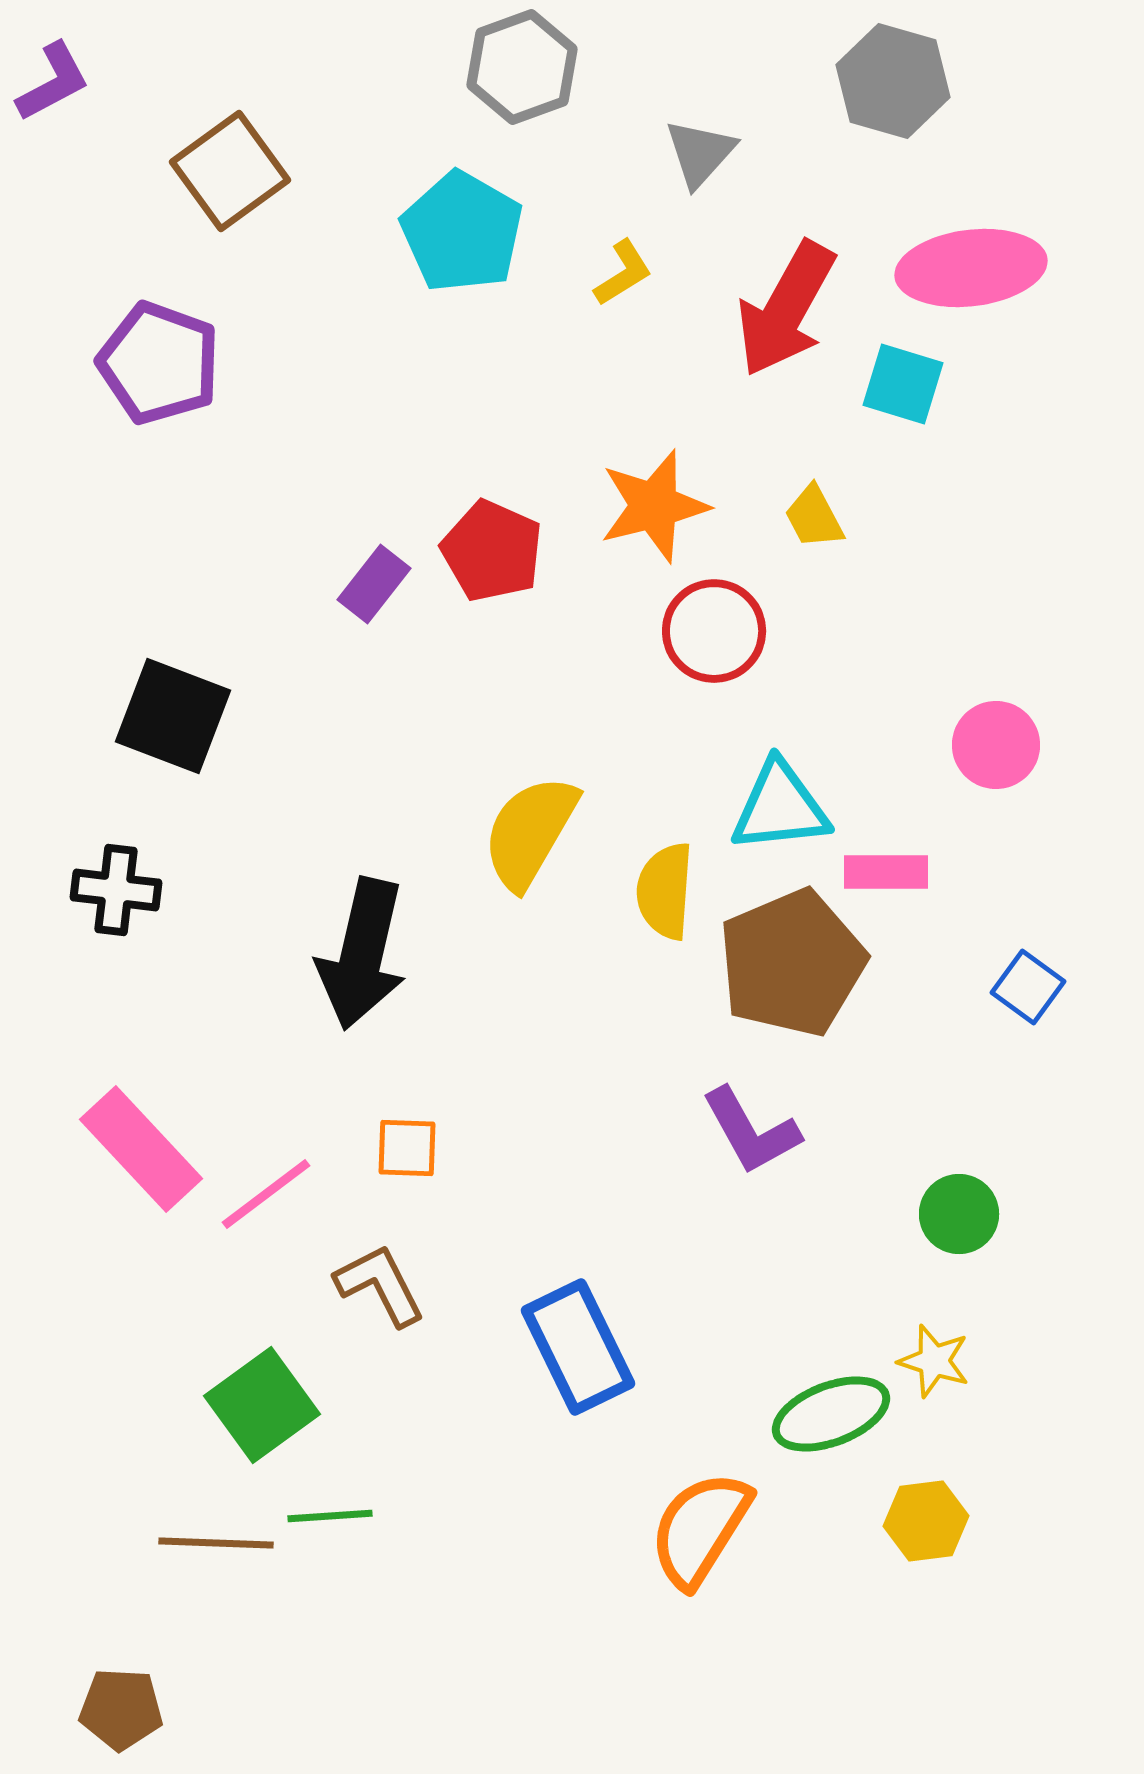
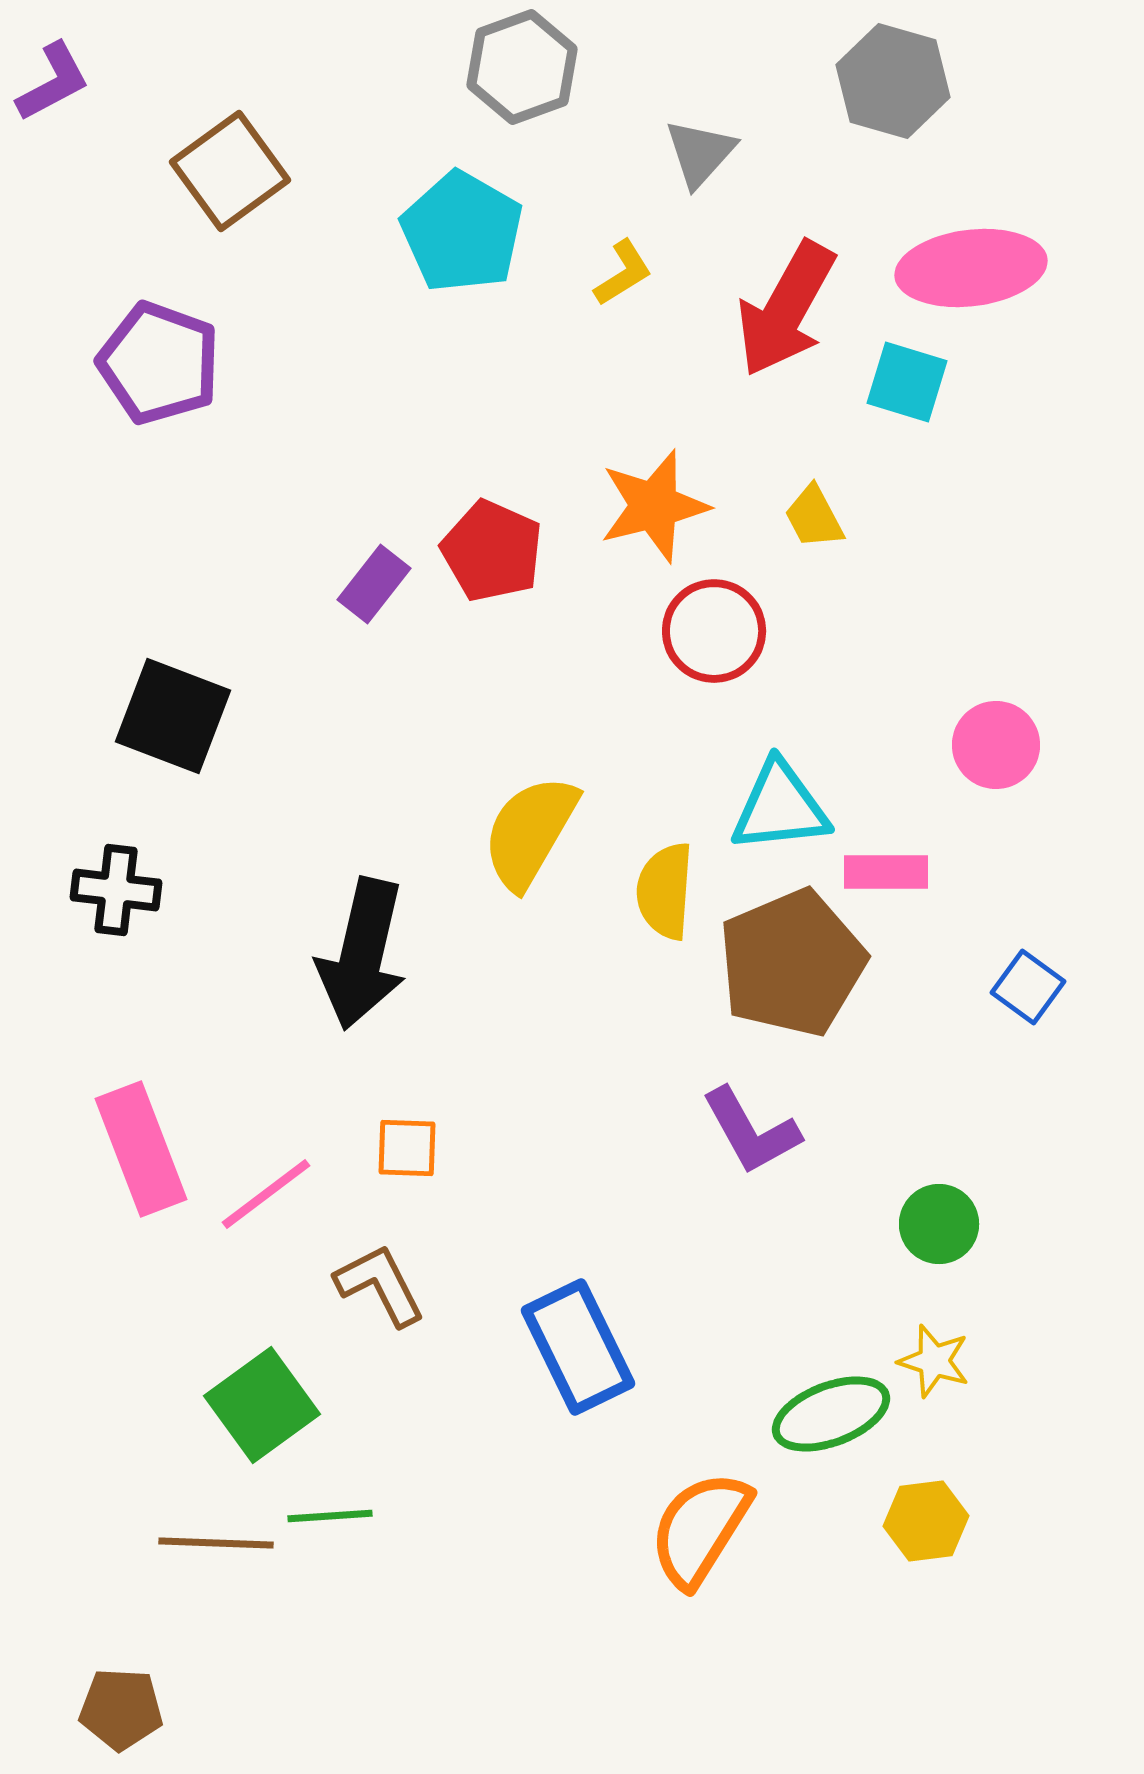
cyan square at (903, 384): moved 4 px right, 2 px up
pink rectangle at (141, 1149): rotated 22 degrees clockwise
green circle at (959, 1214): moved 20 px left, 10 px down
